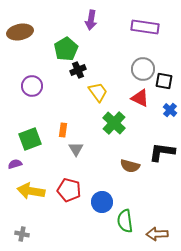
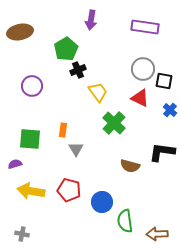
green square: rotated 25 degrees clockwise
